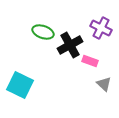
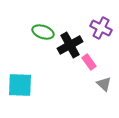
pink rectangle: moved 1 px left, 1 px down; rotated 35 degrees clockwise
cyan square: rotated 24 degrees counterclockwise
